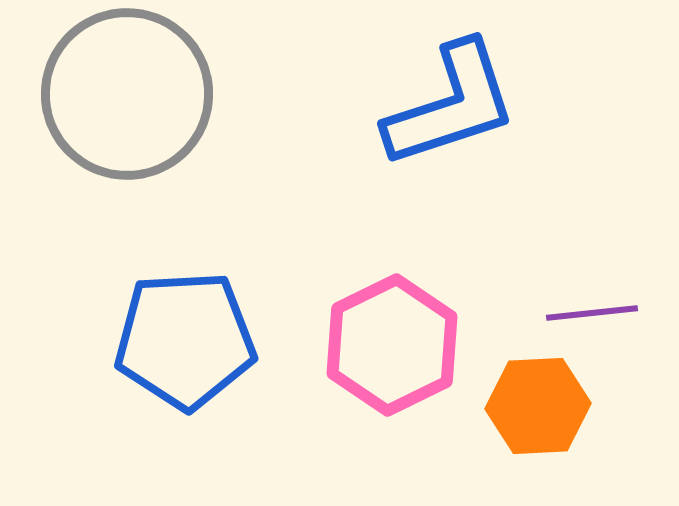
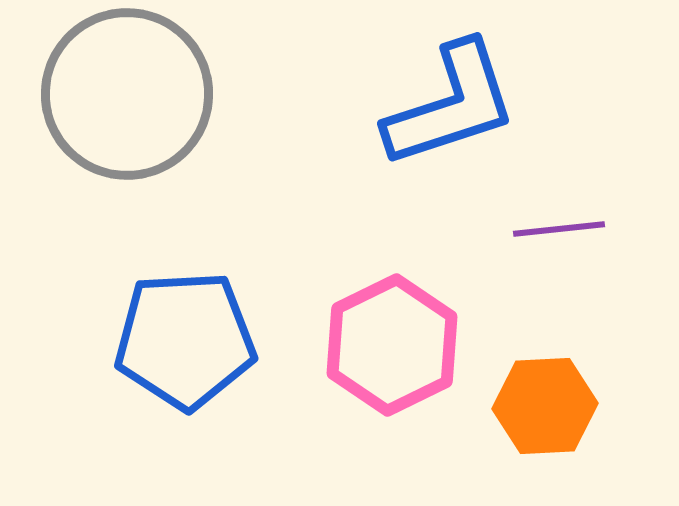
purple line: moved 33 px left, 84 px up
orange hexagon: moved 7 px right
